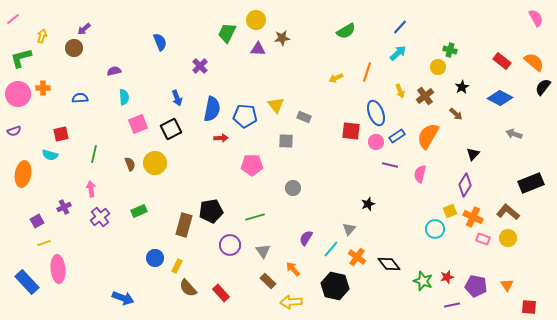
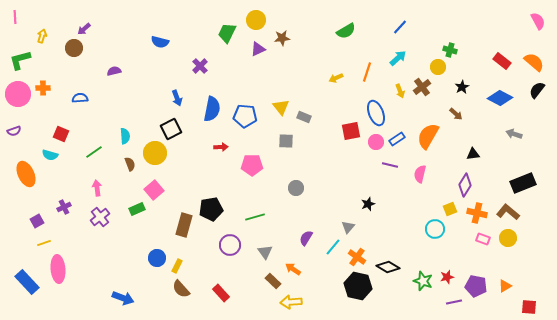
pink semicircle at (536, 18): moved 2 px right, 3 px down
pink line at (13, 19): moved 2 px right, 2 px up; rotated 56 degrees counterclockwise
blue semicircle at (160, 42): rotated 126 degrees clockwise
purple triangle at (258, 49): rotated 28 degrees counterclockwise
cyan arrow at (398, 53): moved 5 px down
green L-shape at (21, 58): moved 1 px left, 2 px down
black semicircle at (543, 87): moved 6 px left, 3 px down
brown cross at (425, 96): moved 3 px left, 9 px up
cyan semicircle at (124, 97): moved 1 px right, 39 px down
yellow triangle at (276, 105): moved 5 px right, 2 px down
pink square at (138, 124): moved 16 px right, 66 px down; rotated 18 degrees counterclockwise
red square at (351, 131): rotated 18 degrees counterclockwise
red square at (61, 134): rotated 35 degrees clockwise
blue rectangle at (397, 136): moved 3 px down
red arrow at (221, 138): moved 9 px down
green line at (94, 154): moved 2 px up; rotated 42 degrees clockwise
black triangle at (473, 154): rotated 40 degrees clockwise
yellow circle at (155, 163): moved 10 px up
orange ellipse at (23, 174): moved 3 px right; rotated 35 degrees counterclockwise
black rectangle at (531, 183): moved 8 px left
gray circle at (293, 188): moved 3 px right
pink arrow at (91, 189): moved 6 px right, 1 px up
green rectangle at (139, 211): moved 2 px left, 2 px up
black pentagon at (211, 211): moved 2 px up
yellow square at (450, 211): moved 2 px up
orange cross at (473, 217): moved 4 px right, 4 px up; rotated 12 degrees counterclockwise
gray triangle at (349, 229): moved 1 px left, 2 px up
cyan line at (331, 249): moved 2 px right, 2 px up
gray triangle at (263, 251): moved 2 px right, 1 px down
blue circle at (155, 258): moved 2 px right
black diamond at (389, 264): moved 1 px left, 3 px down; rotated 20 degrees counterclockwise
orange arrow at (293, 269): rotated 14 degrees counterclockwise
brown rectangle at (268, 281): moved 5 px right
orange triangle at (507, 285): moved 2 px left, 1 px down; rotated 32 degrees clockwise
black hexagon at (335, 286): moved 23 px right
brown semicircle at (188, 288): moved 7 px left, 1 px down
purple line at (452, 305): moved 2 px right, 3 px up
